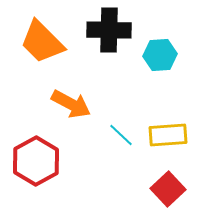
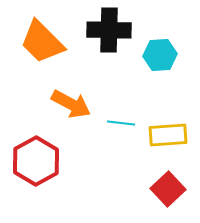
cyan line: moved 12 px up; rotated 36 degrees counterclockwise
